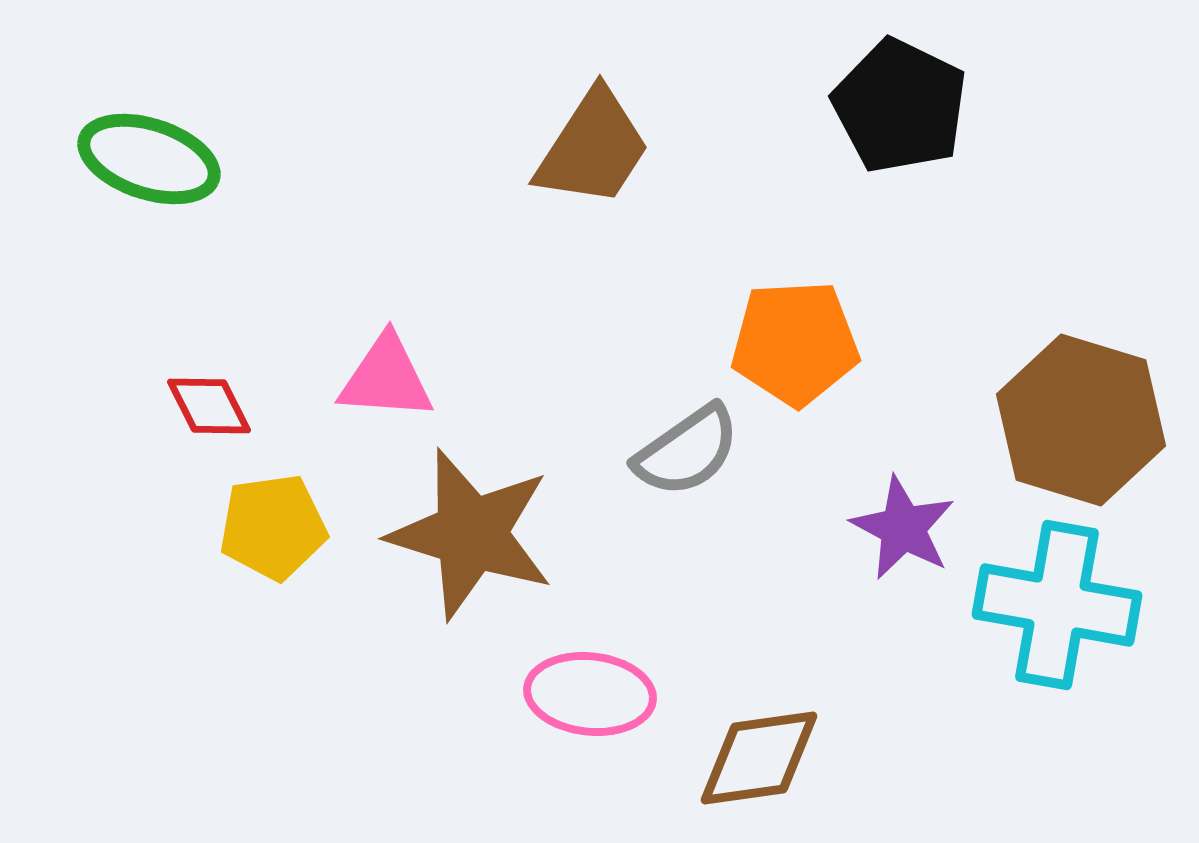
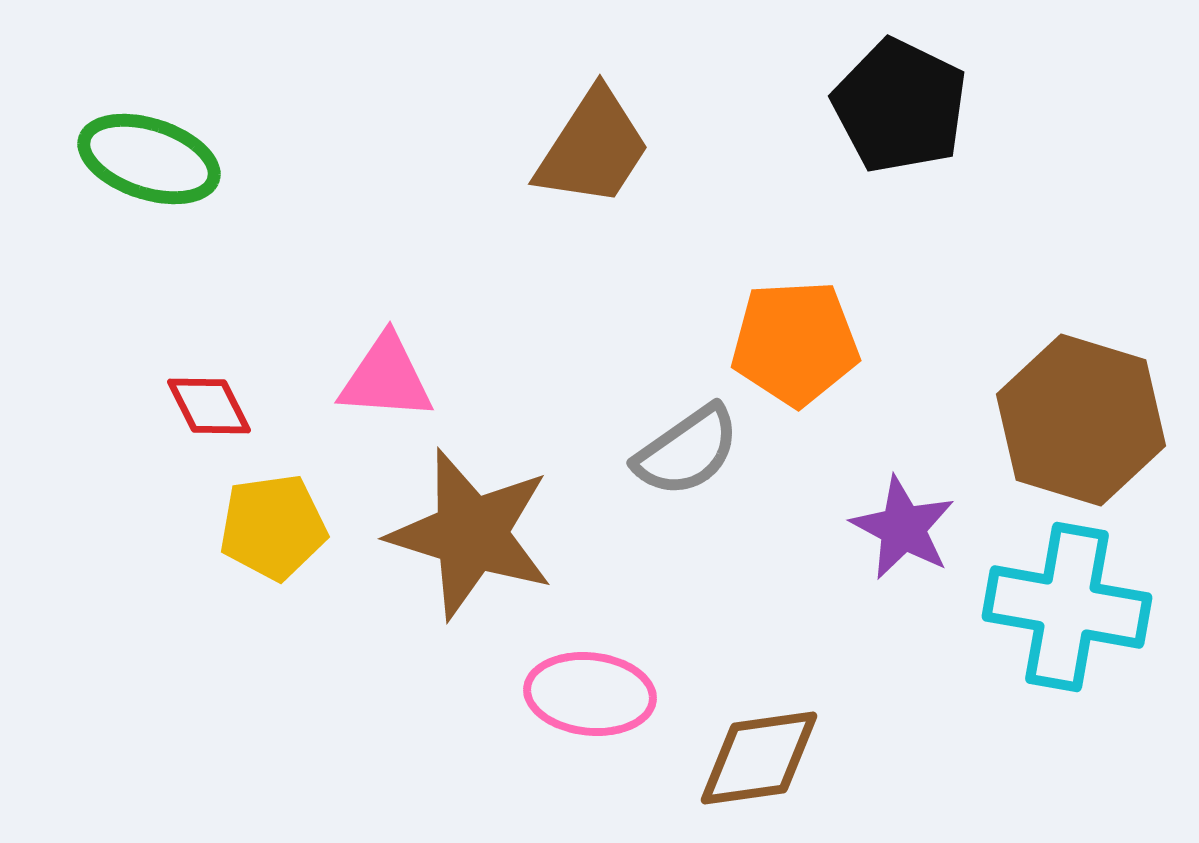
cyan cross: moved 10 px right, 2 px down
